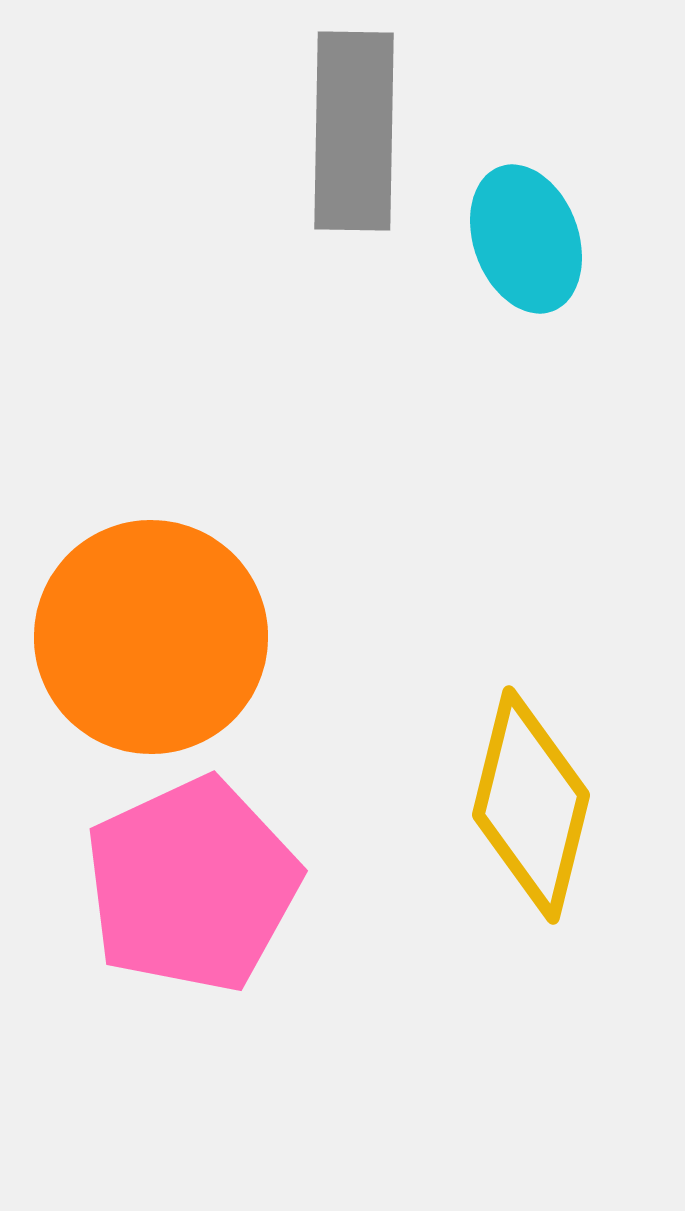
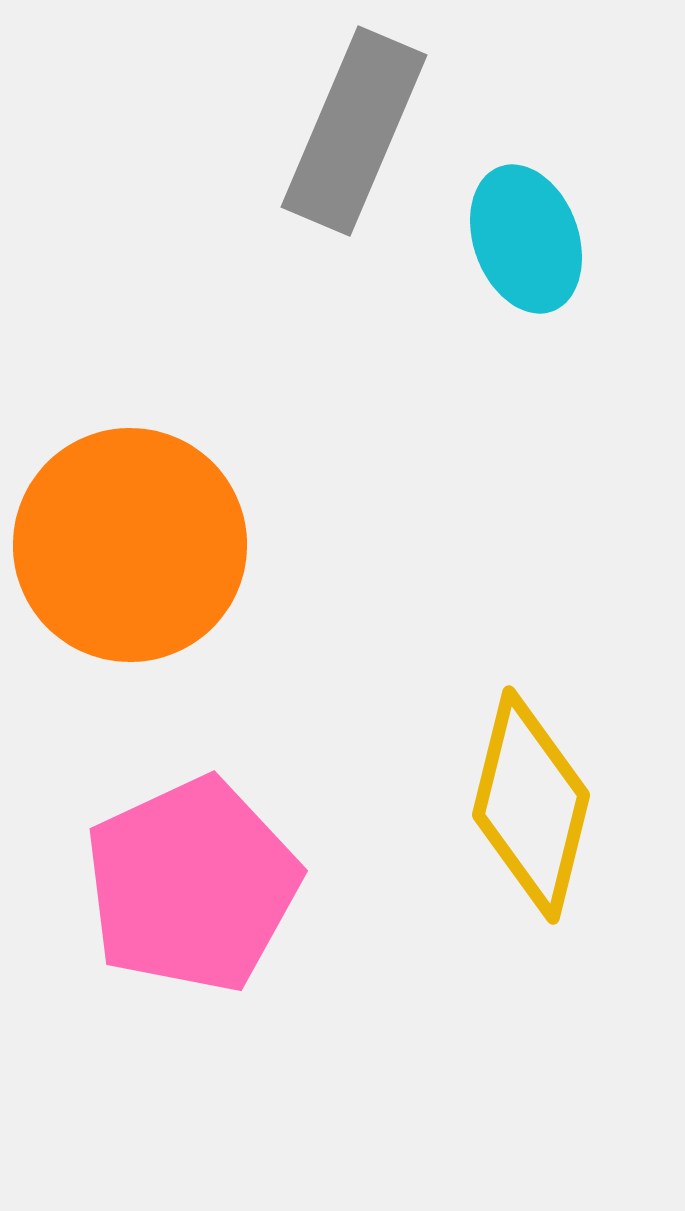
gray rectangle: rotated 22 degrees clockwise
orange circle: moved 21 px left, 92 px up
